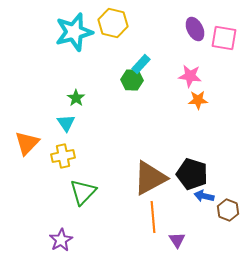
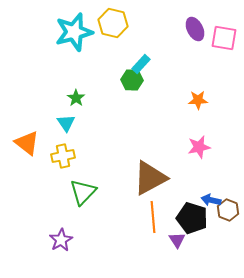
pink star: moved 9 px right, 71 px down; rotated 20 degrees counterclockwise
orange triangle: rotated 36 degrees counterclockwise
black pentagon: moved 44 px down
blue arrow: moved 7 px right, 4 px down
